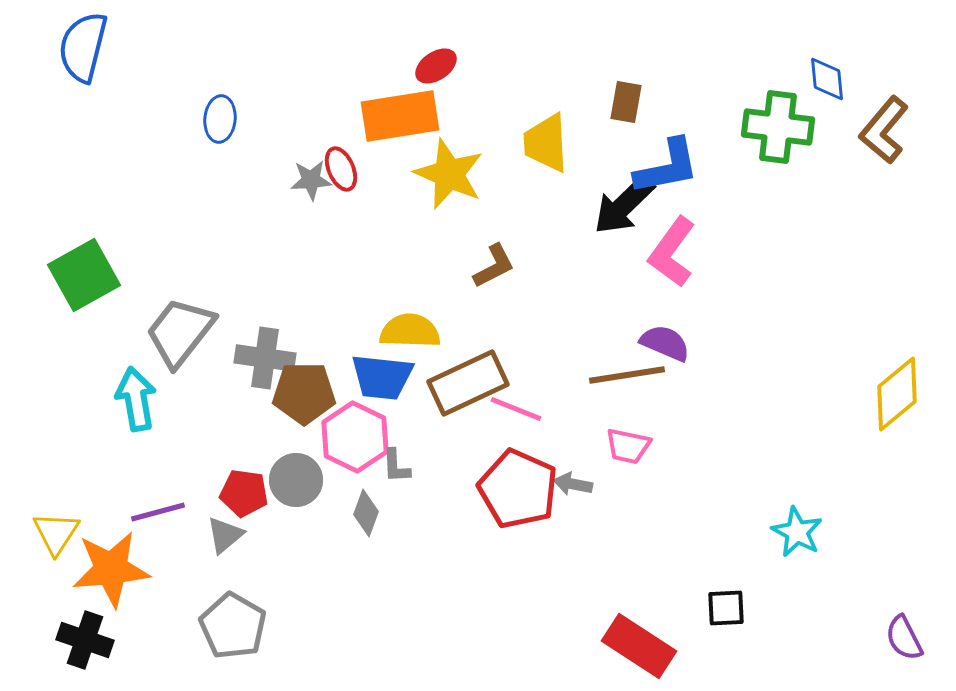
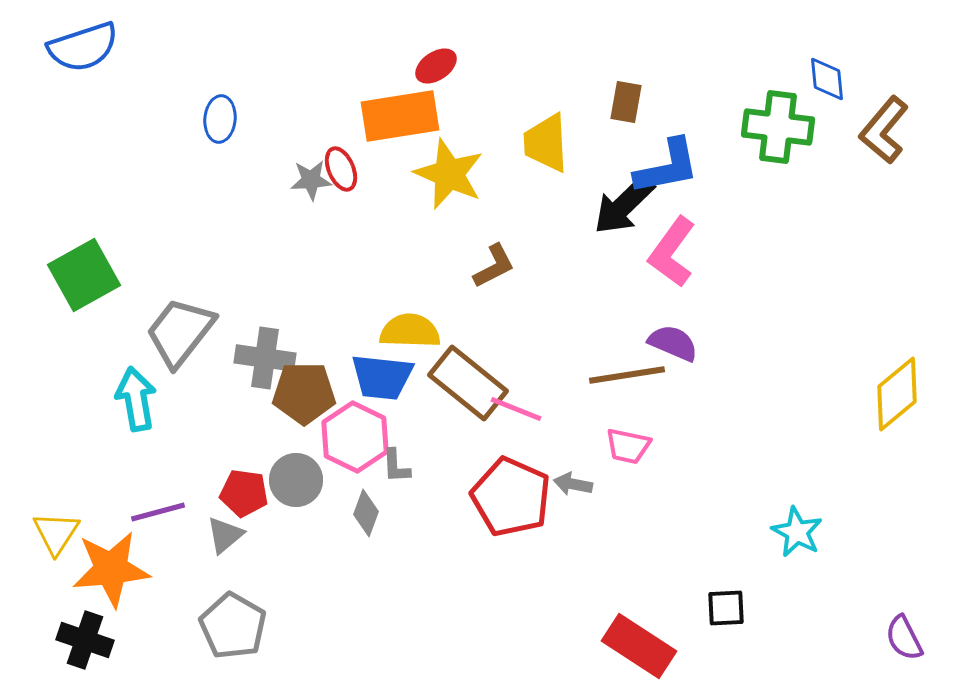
blue semicircle at (83, 47): rotated 122 degrees counterclockwise
purple semicircle at (665, 343): moved 8 px right
brown rectangle at (468, 383): rotated 64 degrees clockwise
red pentagon at (518, 489): moved 7 px left, 8 px down
